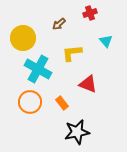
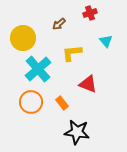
cyan cross: rotated 20 degrees clockwise
orange circle: moved 1 px right
black star: rotated 20 degrees clockwise
